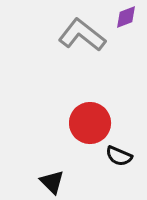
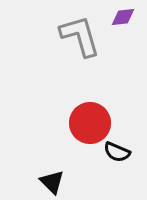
purple diamond: moved 3 px left; rotated 15 degrees clockwise
gray L-shape: moved 2 px left, 1 px down; rotated 36 degrees clockwise
black semicircle: moved 2 px left, 4 px up
